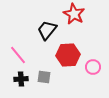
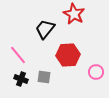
black trapezoid: moved 2 px left, 1 px up
pink circle: moved 3 px right, 5 px down
black cross: rotated 24 degrees clockwise
